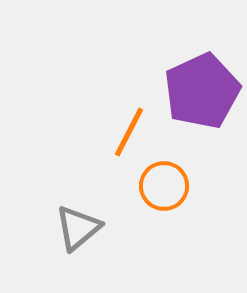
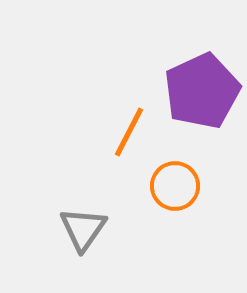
orange circle: moved 11 px right
gray triangle: moved 5 px right, 1 px down; rotated 15 degrees counterclockwise
